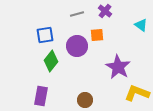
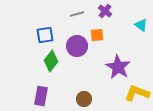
brown circle: moved 1 px left, 1 px up
